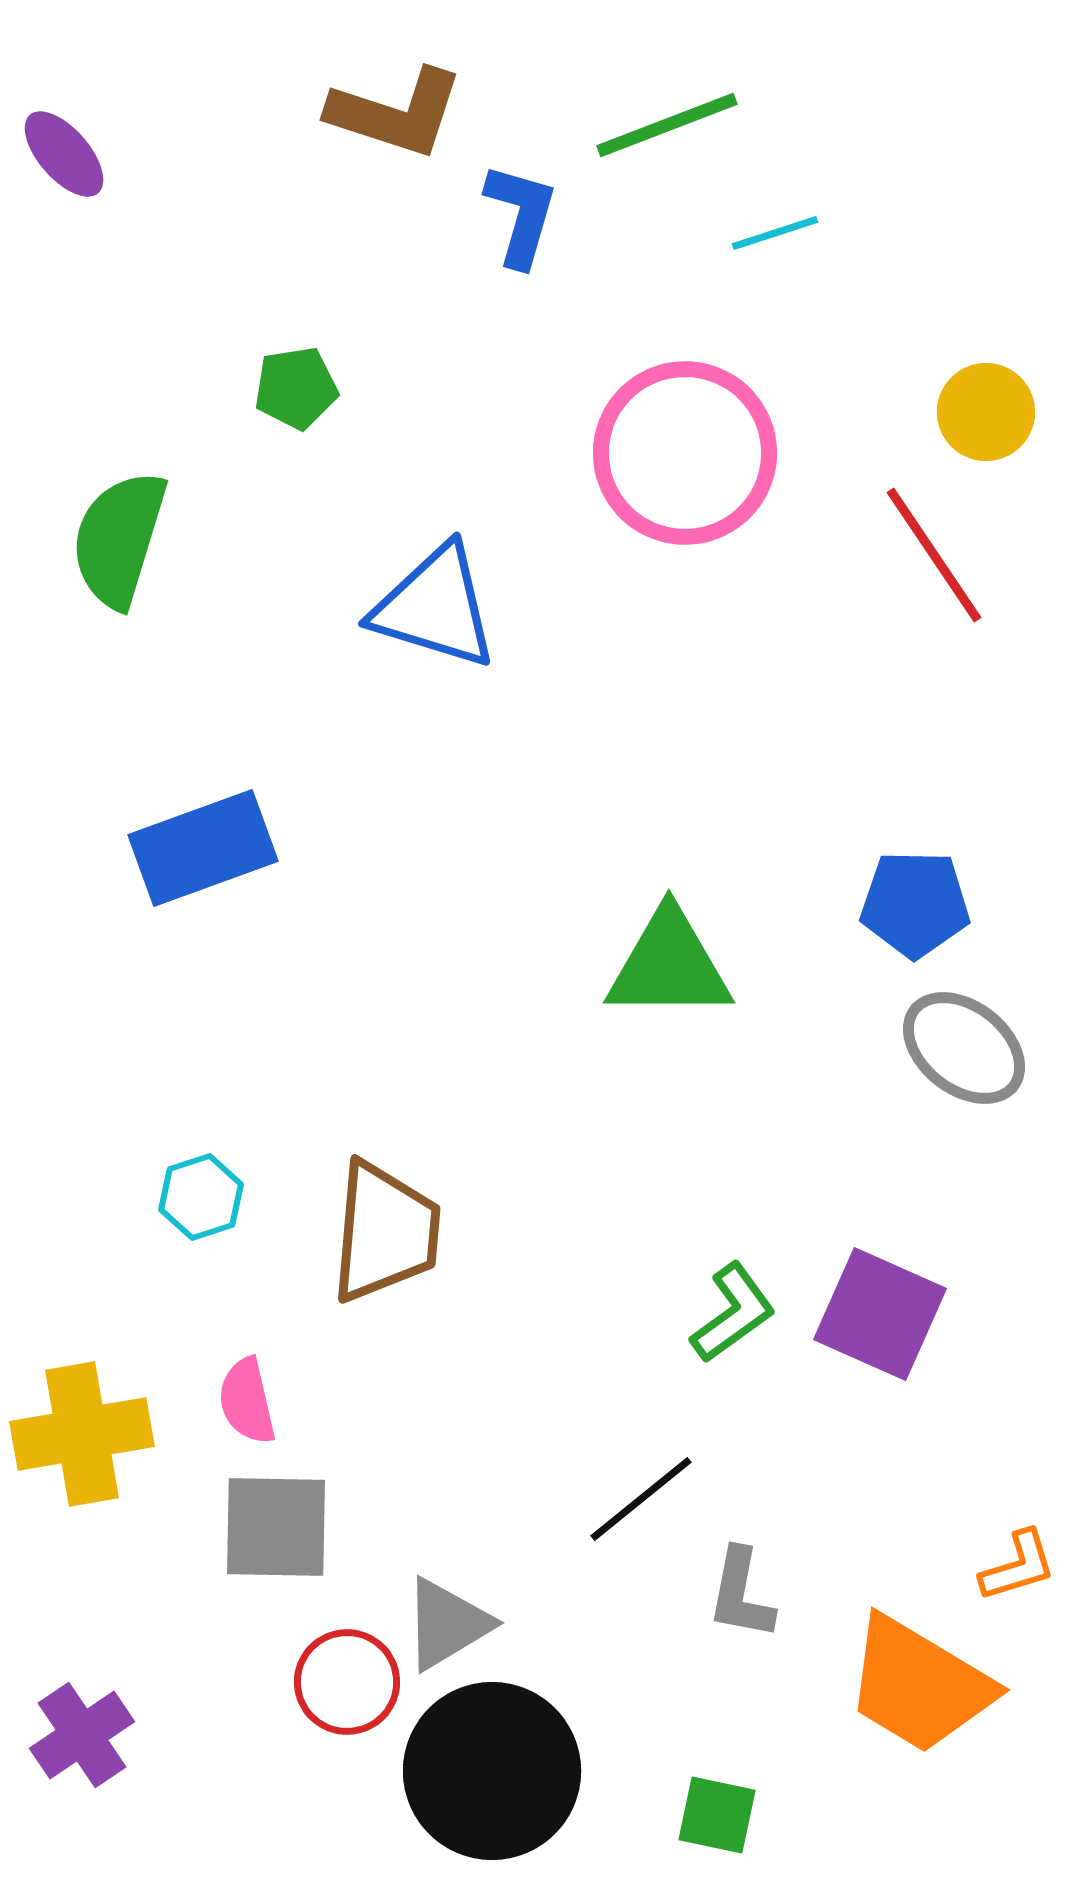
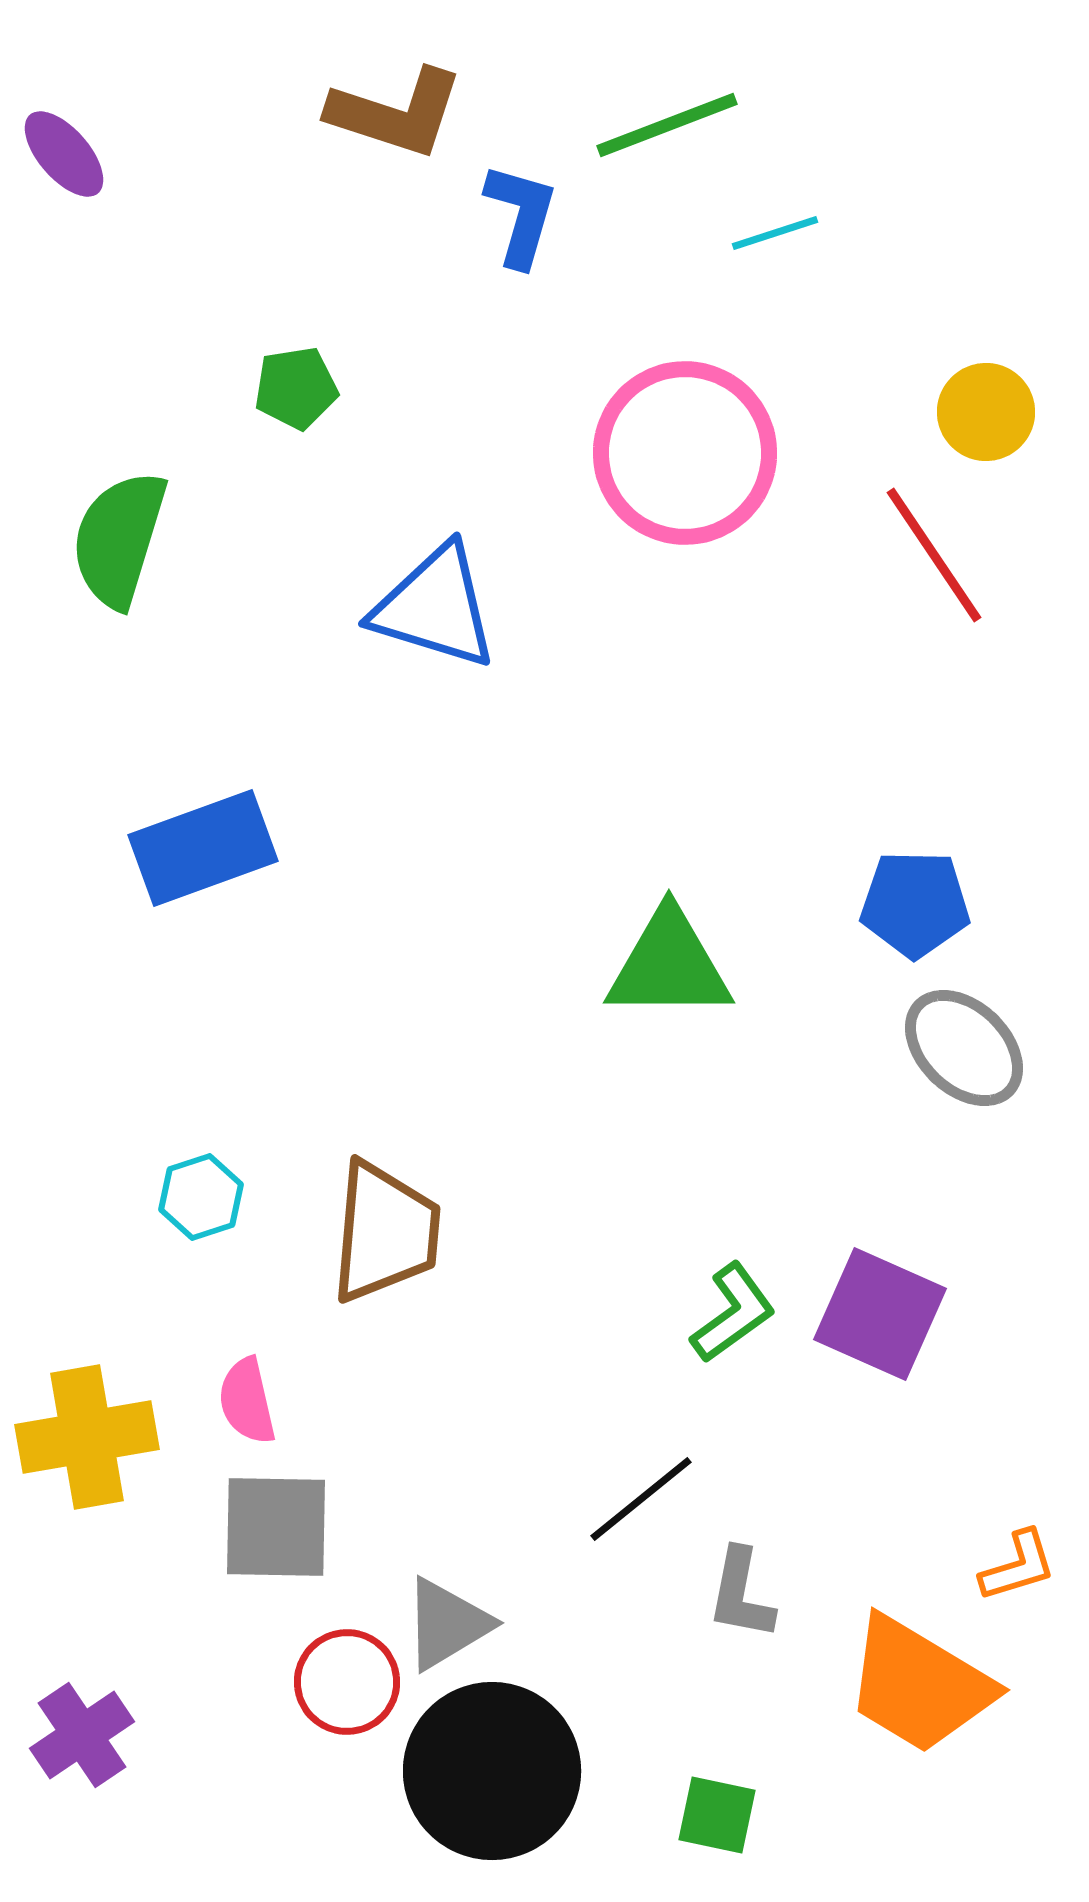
gray ellipse: rotated 6 degrees clockwise
yellow cross: moved 5 px right, 3 px down
